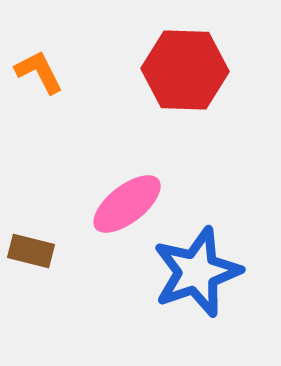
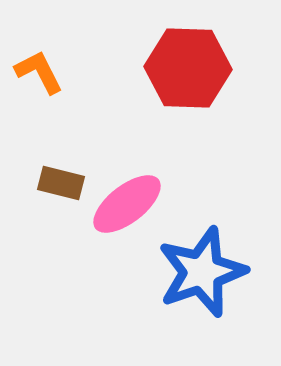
red hexagon: moved 3 px right, 2 px up
brown rectangle: moved 30 px right, 68 px up
blue star: moved 5 px right
